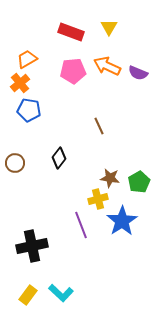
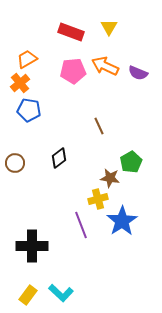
orange arrow: moved 2 px left
black diamond: rotated 15 degrees clockwise
green pentagon: moved 8 px left, 20 px up
black cross: rotated 12 degrees clockwise
